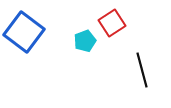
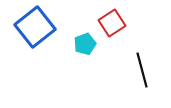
blue square: moved 11 px right, 5 px up; rotated 15 degrees clockwise
cyan pentagon: moved 3 px down
